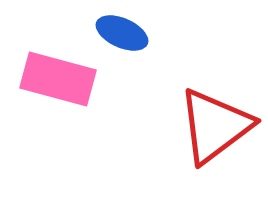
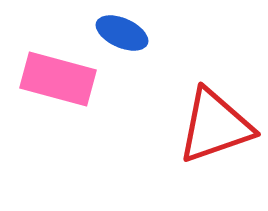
red triangle: rotated 18 degrees clockwise
